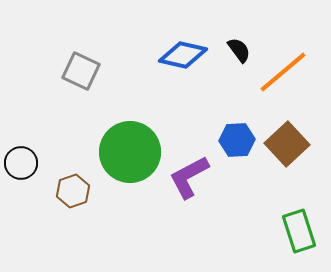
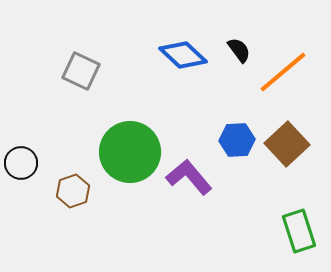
blue diamond: rotated 30 degrees clockwise
purple L-shape: rotated 78 degrees clockwise
